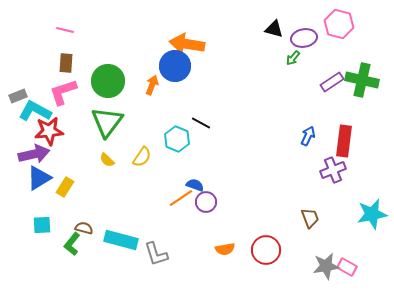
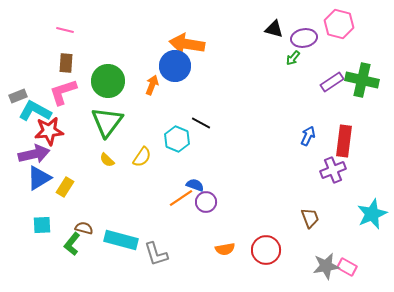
cyan star at (372, 214): rotated 12 degrees counterclockwise
